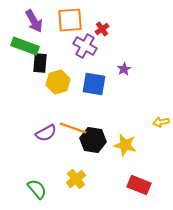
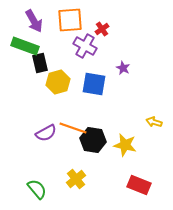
black rectangle: rotated 18 degrees counterclockwise
purple star: moved 1 px left, 1 px up; rotated 16 degrees counterclockwise
yellow arrow: moved 7 px left; rotated 28 degrees clockwise
